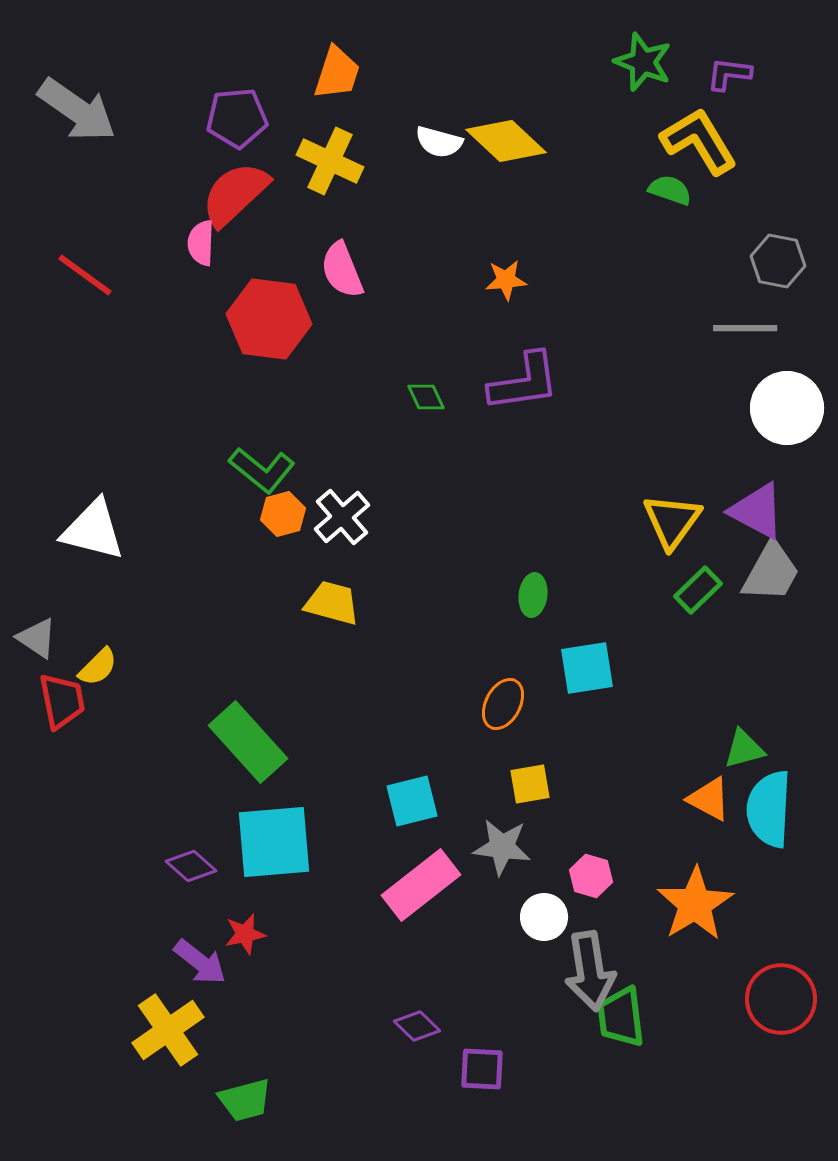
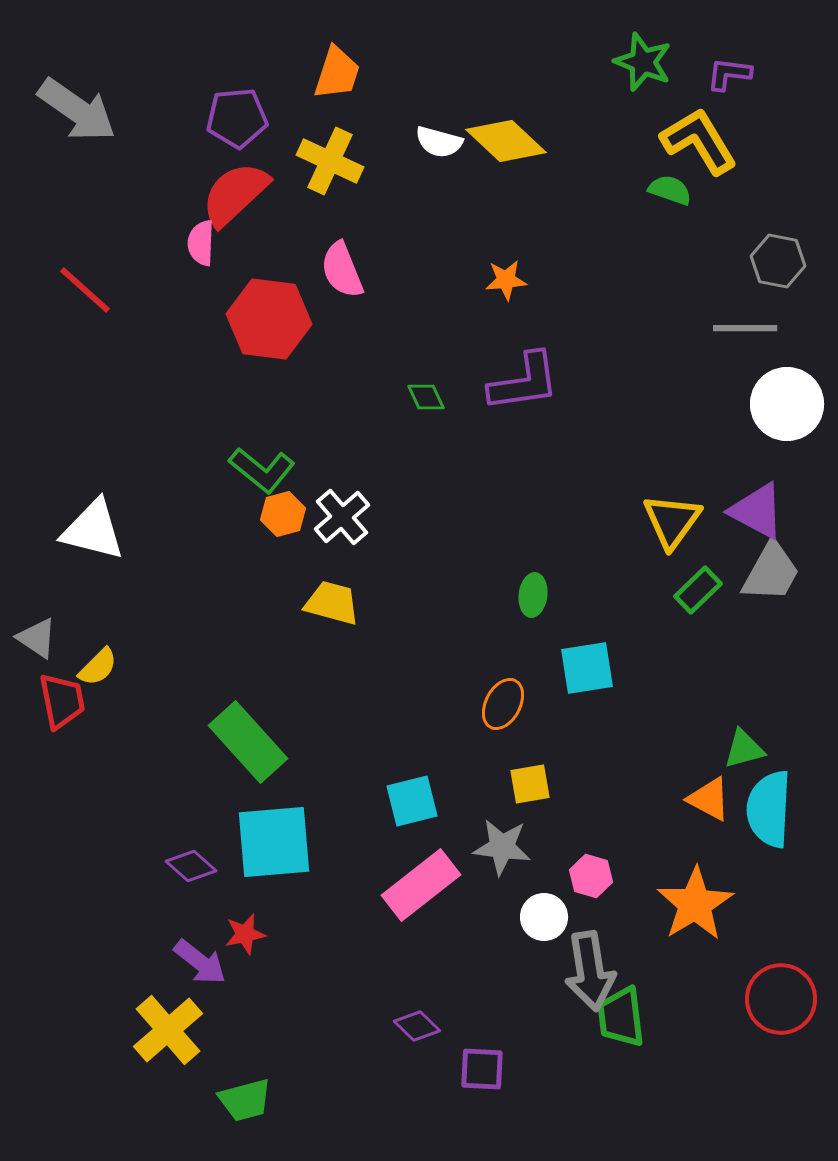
red line at (85, 275): moved 15 px down; rotated 6 degrees clockwise
white circle at (787, 408): moved 4 px up
yellow cross at (168, 1030): rotated 6 degrees counterclockwise
